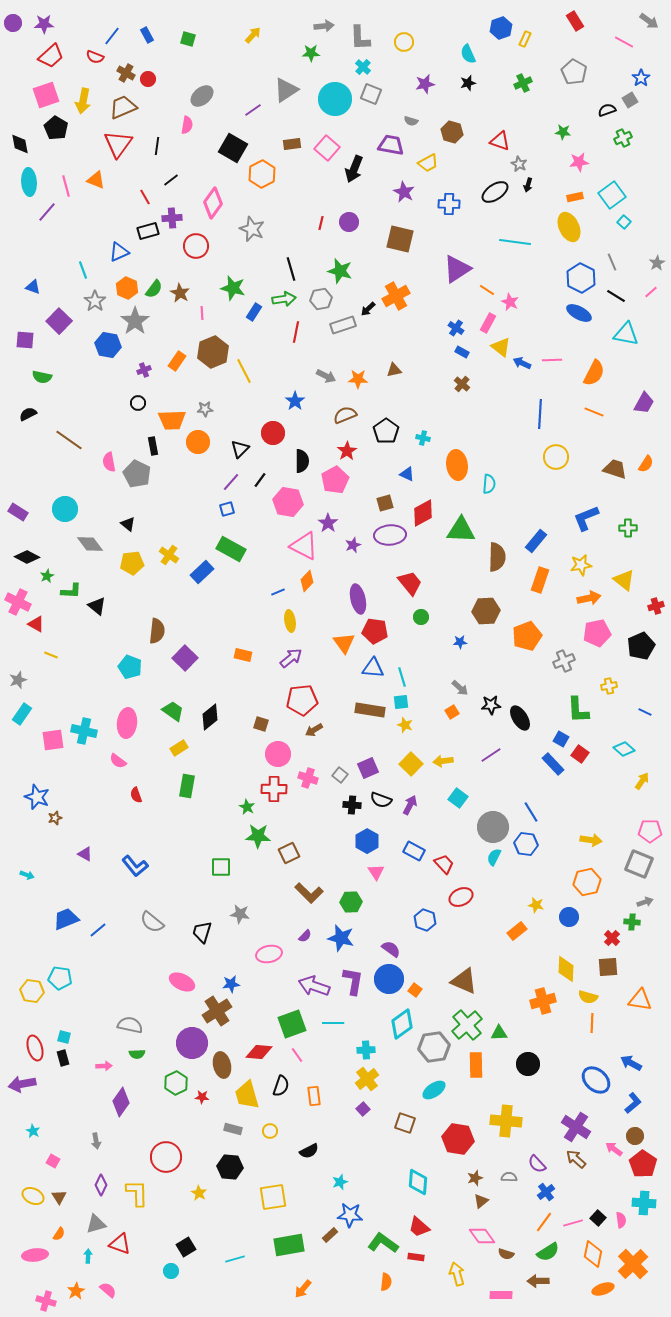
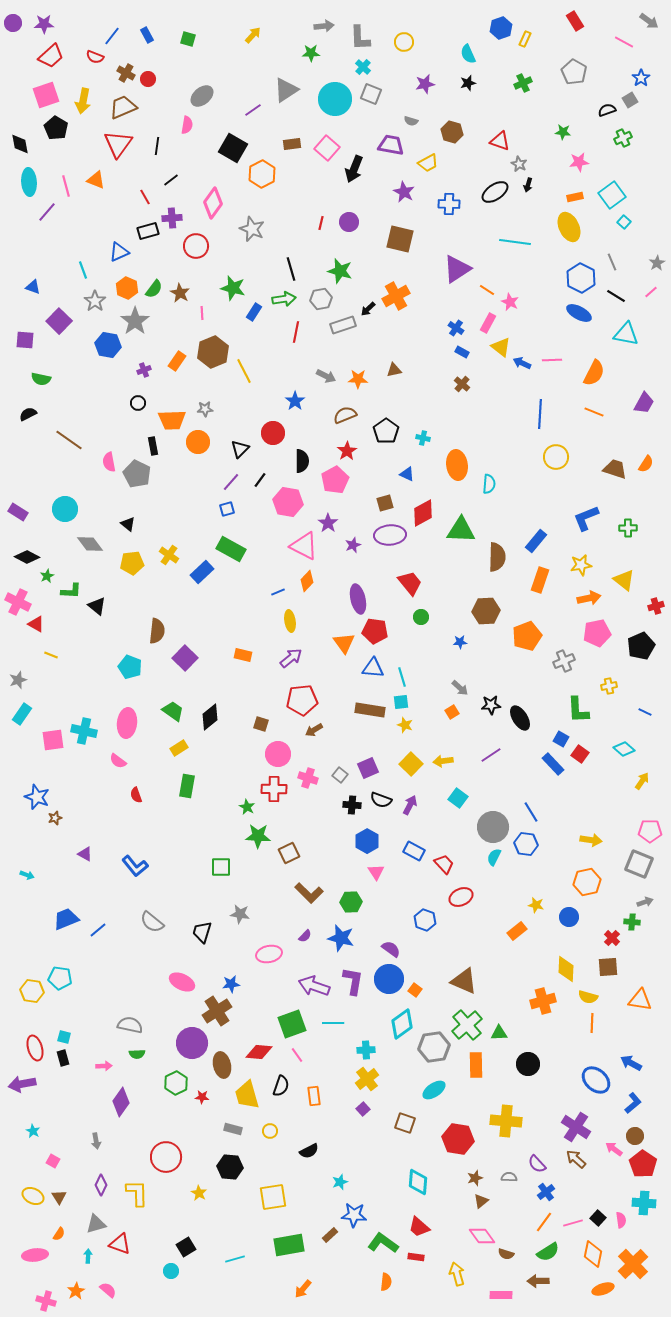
green semicircle at (42, 377): moved 1 px left, 2 px down
blue star at (350, 1215): moved 4 px right
